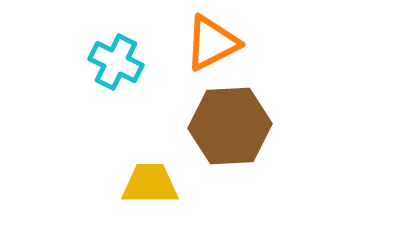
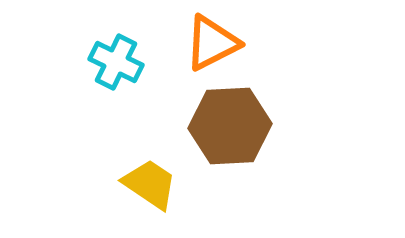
yellow trapezoid: rotated 34 degrees clockwise
